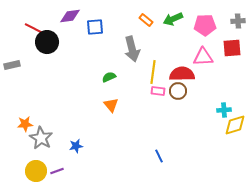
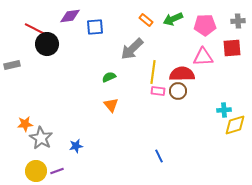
black circle: moved 2 px down
gray arrow: rotated 60 degrees clockwise
